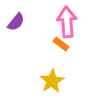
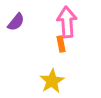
orange rectangle: rotated 42 degrees clockwise
